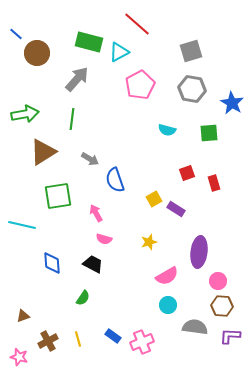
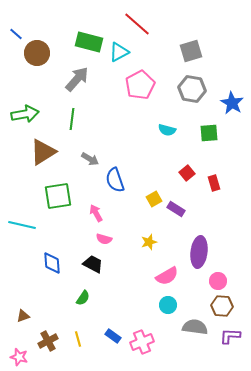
red square at (187, 173): rotated 21 degrees counterclockwise
